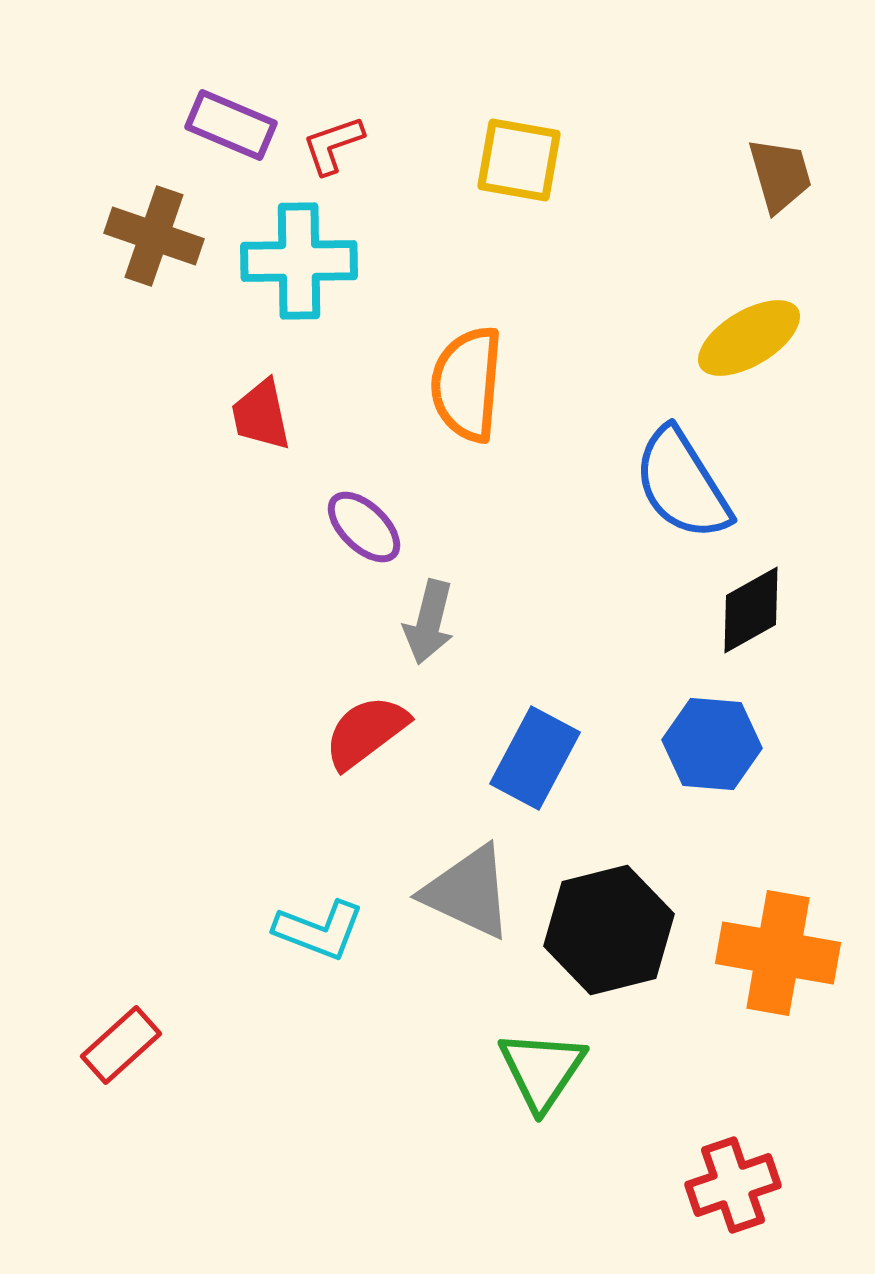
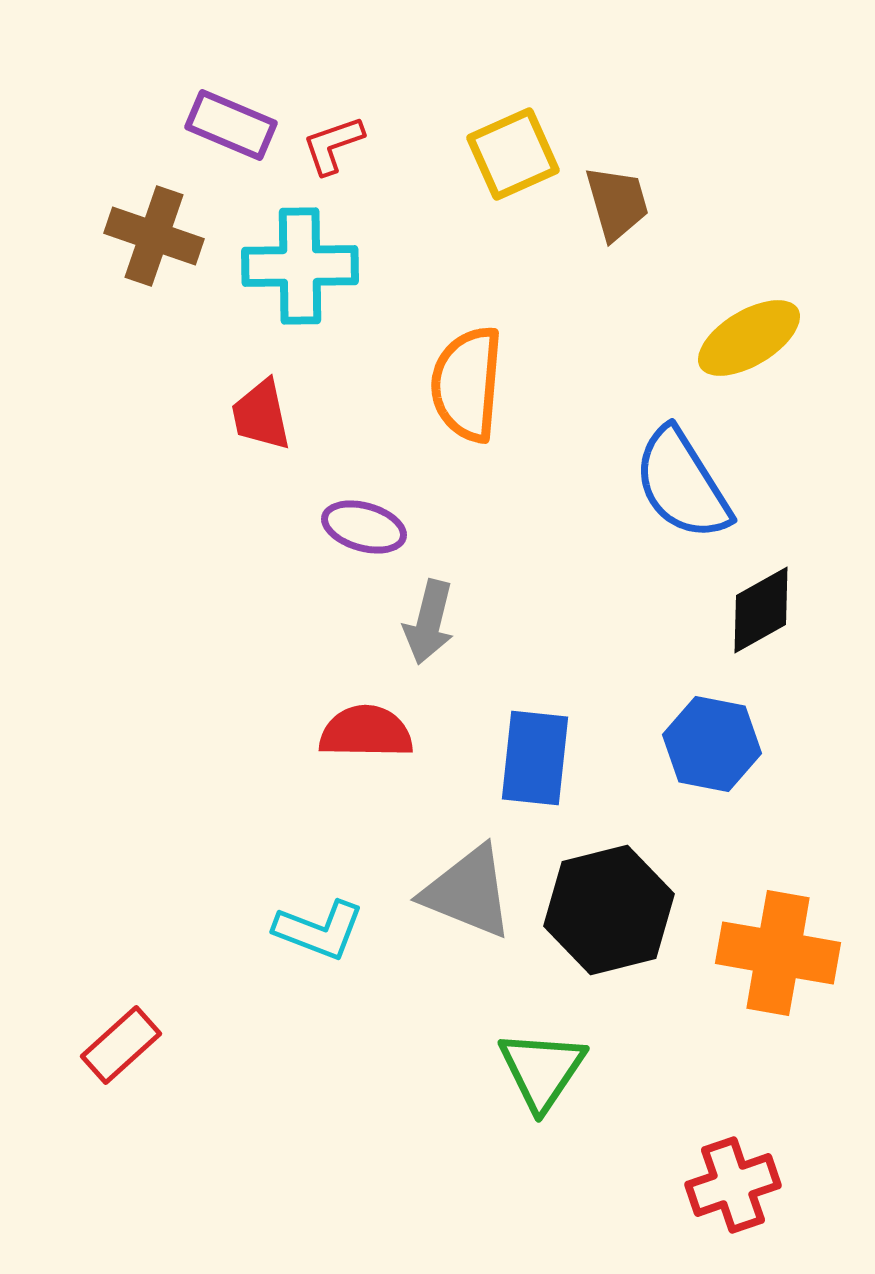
yellow square: moved 6 px left, 6 px up; rotated 34 degrees counterclockwise
brown trapezoid: moved 163 px left, 28 px down
cyan cross: moved 1 px right, 5 px down
purple ellipse: rotated 28 degrees counterclockwise
black diamond: moved 10 px right
red semicircle: rotated 38 degrees clockwise
blue hexagon: rotated 6 degrees clockwise
blue rectangle: rotated 22 degrees counterclockwise
gray triangle: rotated 3 degrees counterclockwise
black hexagon: moved 20 px up
